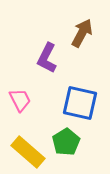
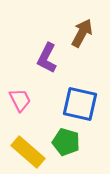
blue square: moved 1 px down
green pentagon: rotated 24 degrees counterclockwise
